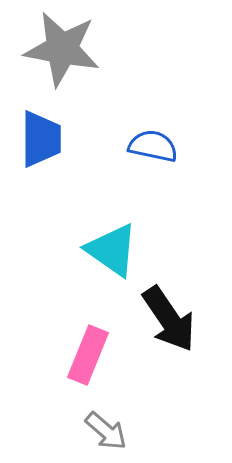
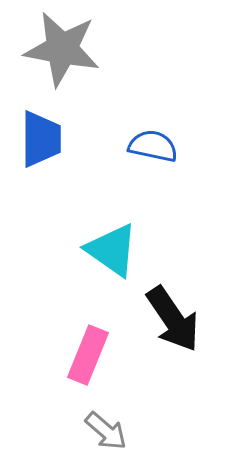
black arrow: moved 4 px right
